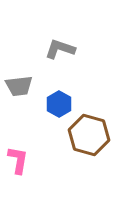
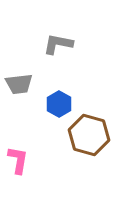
gray L-shape: moved 2 px left, 5 px up; rotated 8 degrees counterclockwise
gray trapezoid: moved 2 px up
